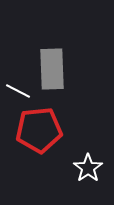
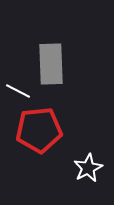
gray rectangle: moved 1 px left, 5 px up
white star: rotated 8 degrees clockwise
